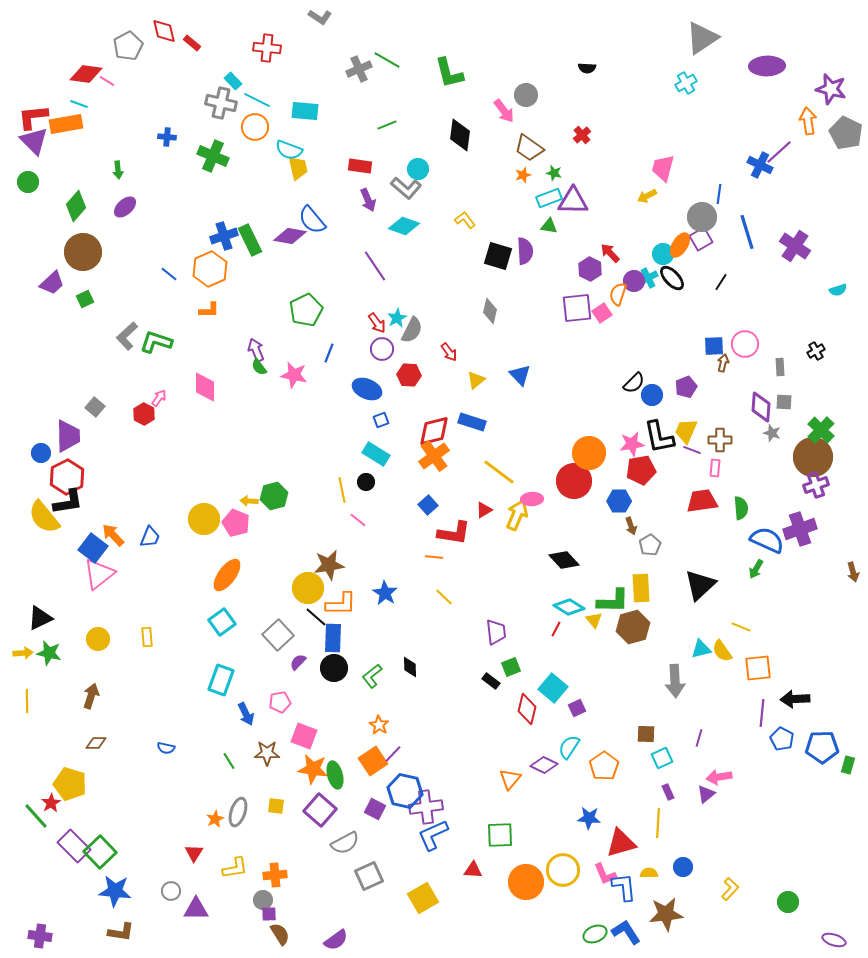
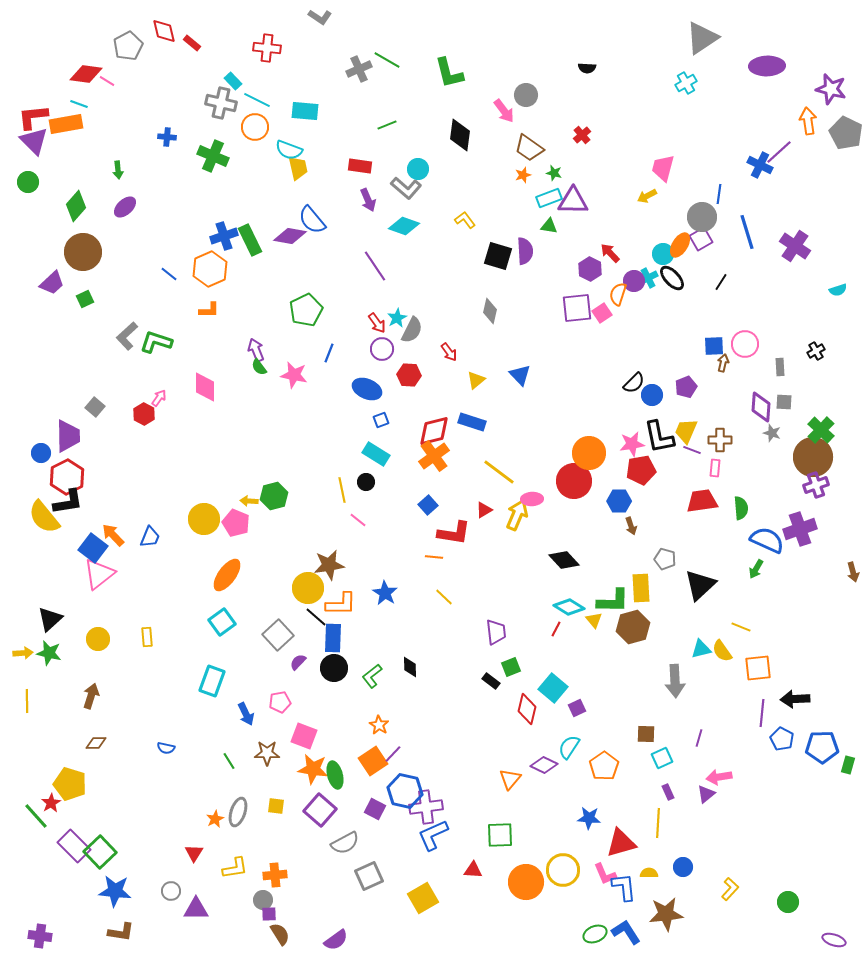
gray pentagon at (650, 545): moved 15 px right, 14 px down; rotated 25 degrees counterclockwise
black triangle at (40, 618): moved 10 px right, 1 px down; rotated 16 degrees counterclockwise
cyan rectangle at (221, 680): moved 9 px left, 1 px down
